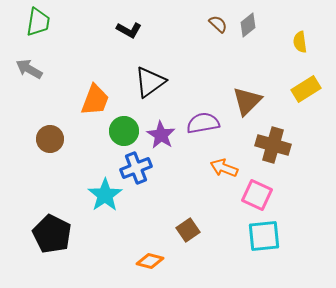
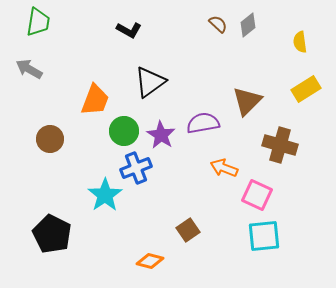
brown cross: moved 7 px right
